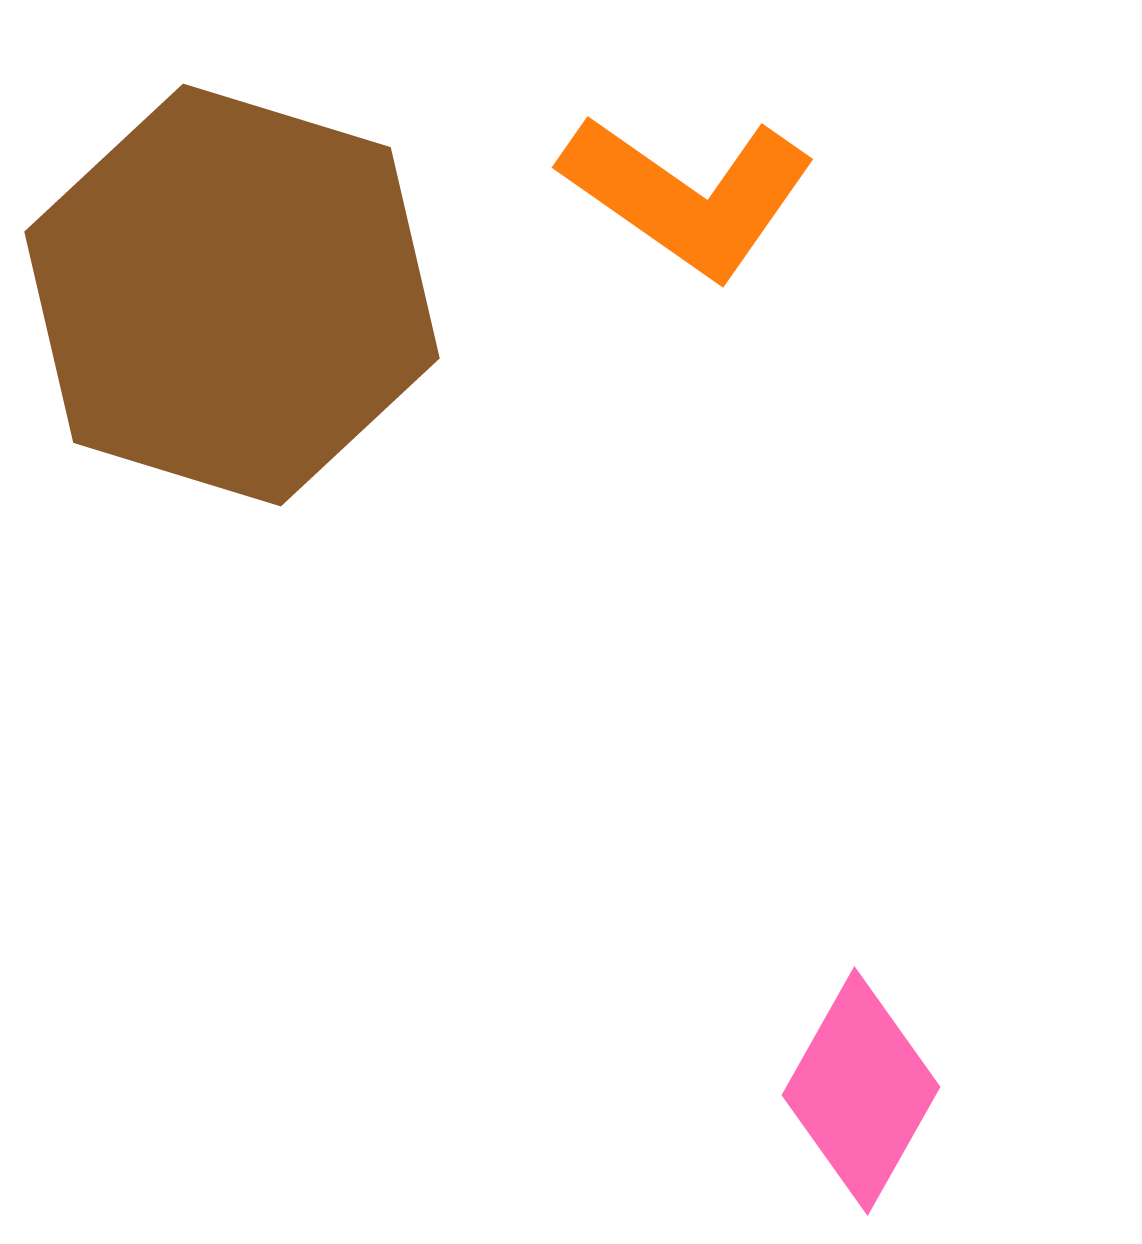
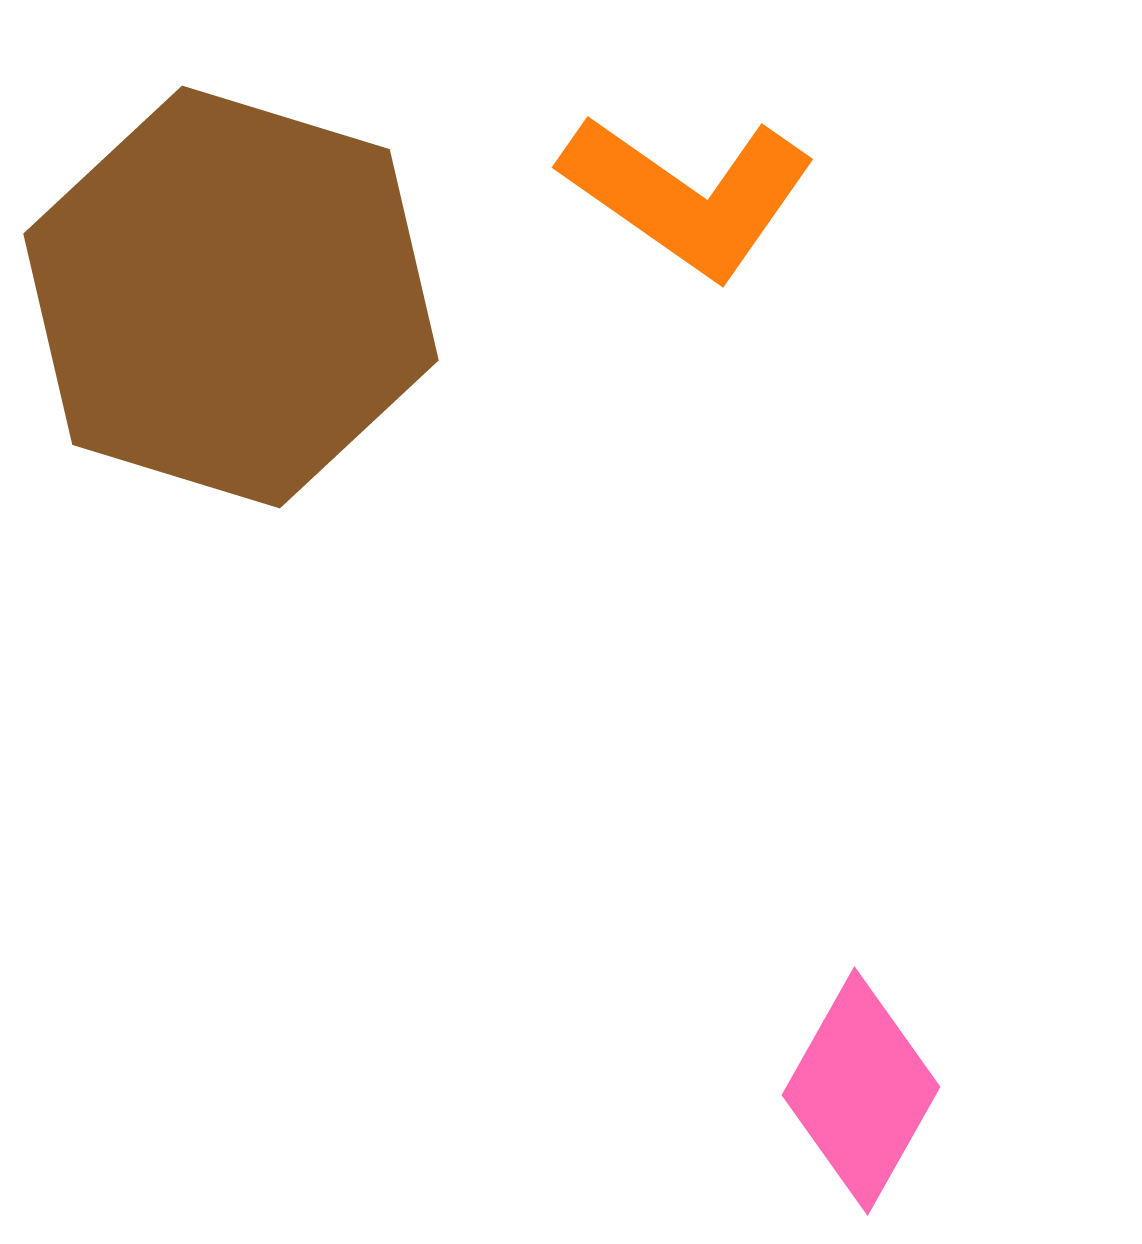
brown hexagon: moved 1 px left, 2 px down
